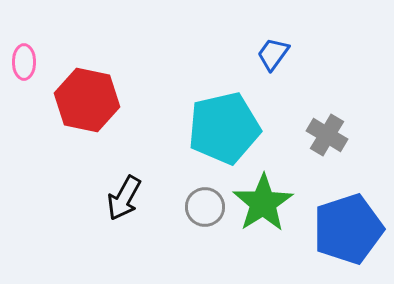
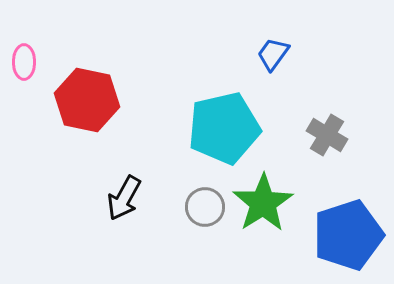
blue pentagon: moved 6 px down
